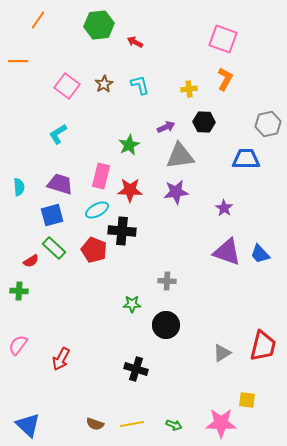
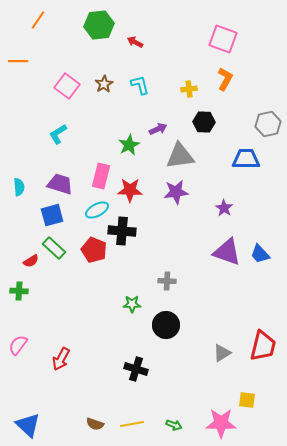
purple arrow at (166, 127): moved 8 px left, 2 px down
